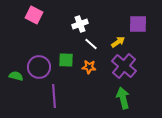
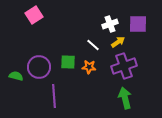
pink square: rotated 30 degrees clockwise
white cross: moved 30 px right
white line: moved 2 px right, 1 px down
green square: moved 2 px right, 2 px down
purple cross: rotated 30 degrees clockwise
green arrow: moved 2 px right
